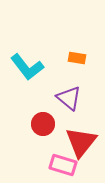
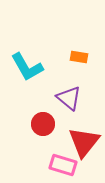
orange rectangle: moved 2 px right, 1 px up
cyan L-shape: rotated 8 degrees clockwise
red triangle: moved 3 px right
